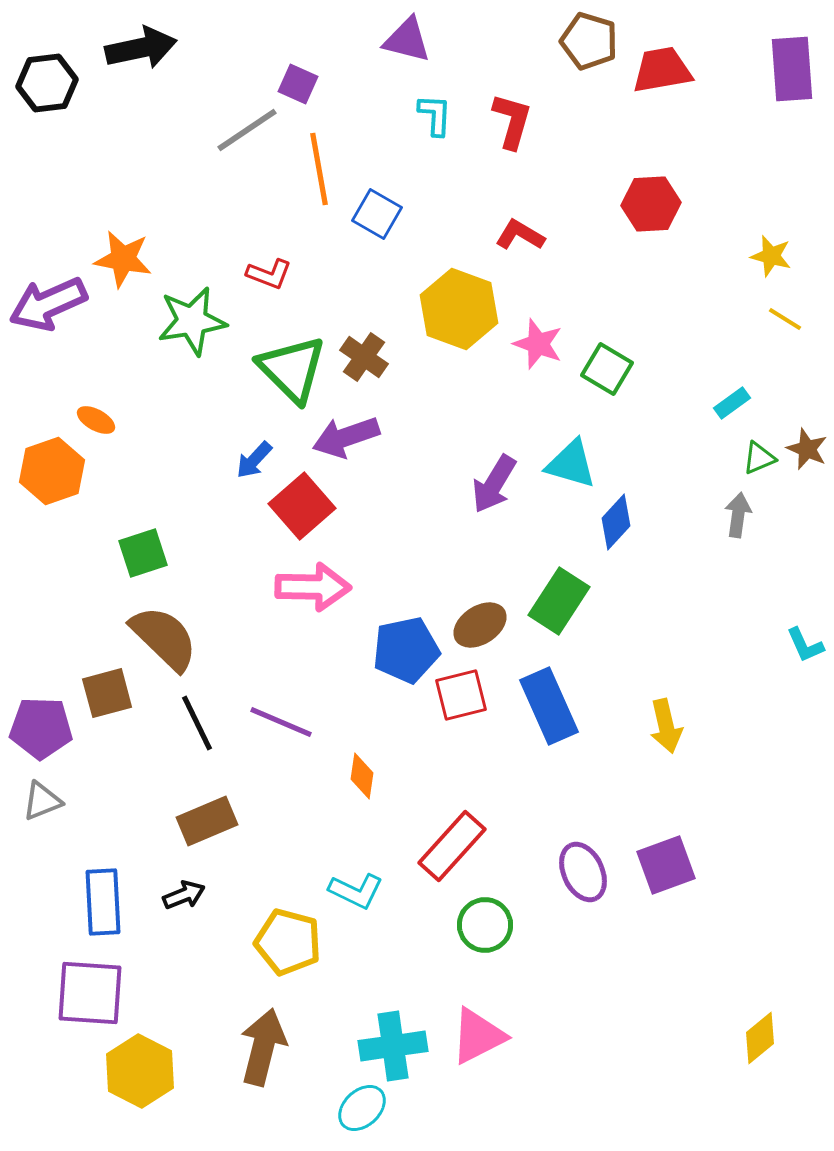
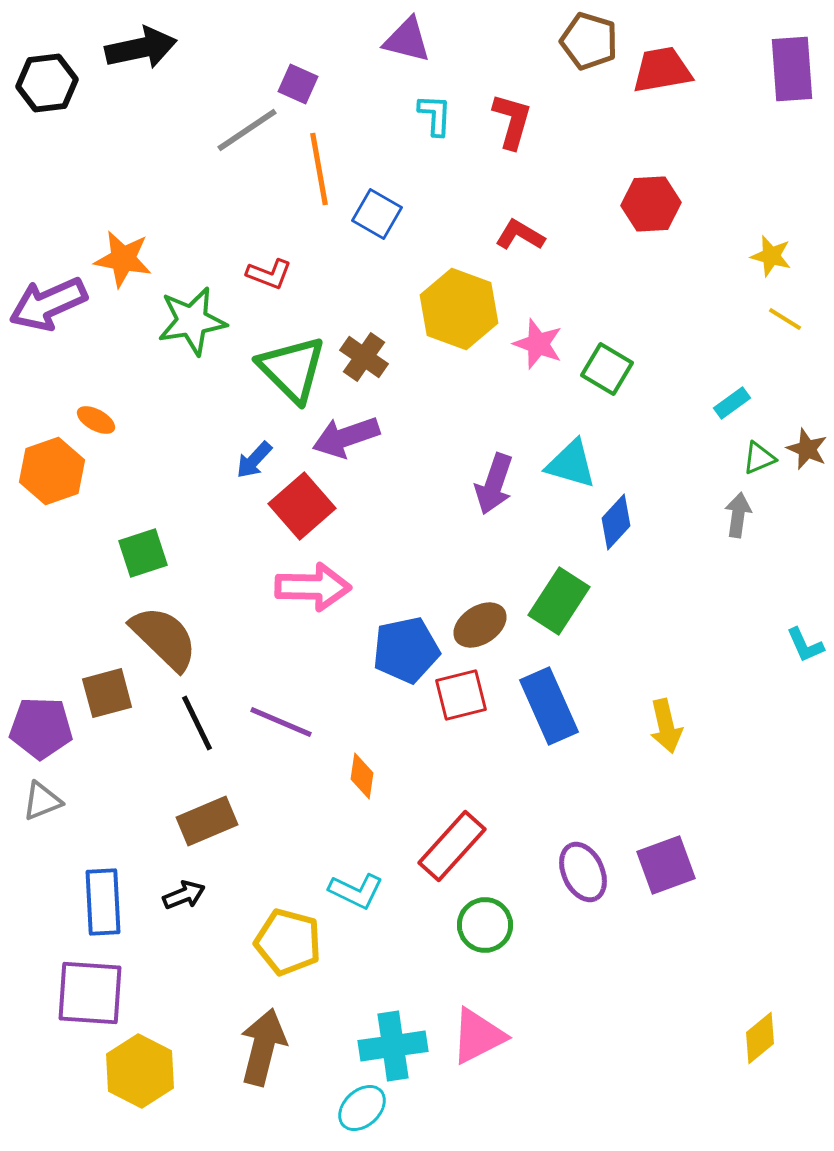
purple arrow at (494, 484): rotated 12 degrees counterclockwise
